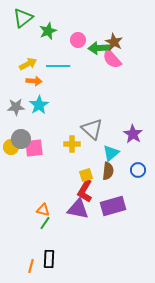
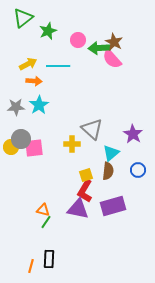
green line: moved 1 px right, 1 px up
